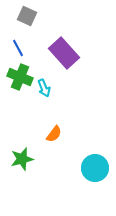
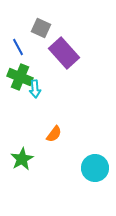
gray square: moved 14 px right, 12 px down
blue line: moved 1 px up
cyan arrow: moved 9 px left, 1 px down; rotated 18 degrees clockwise
green star: rotated 15 degrees counterclockwise
